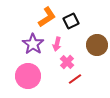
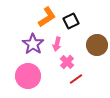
red line: moved 1 px right
